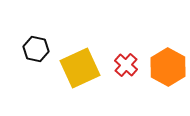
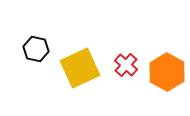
orange hexagon: moved 1 px left, 5 px down
